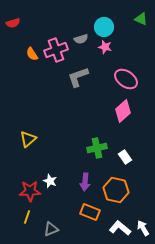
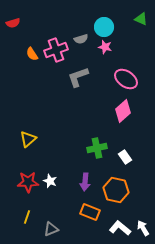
red star: moved 2 px left, 9 px up
